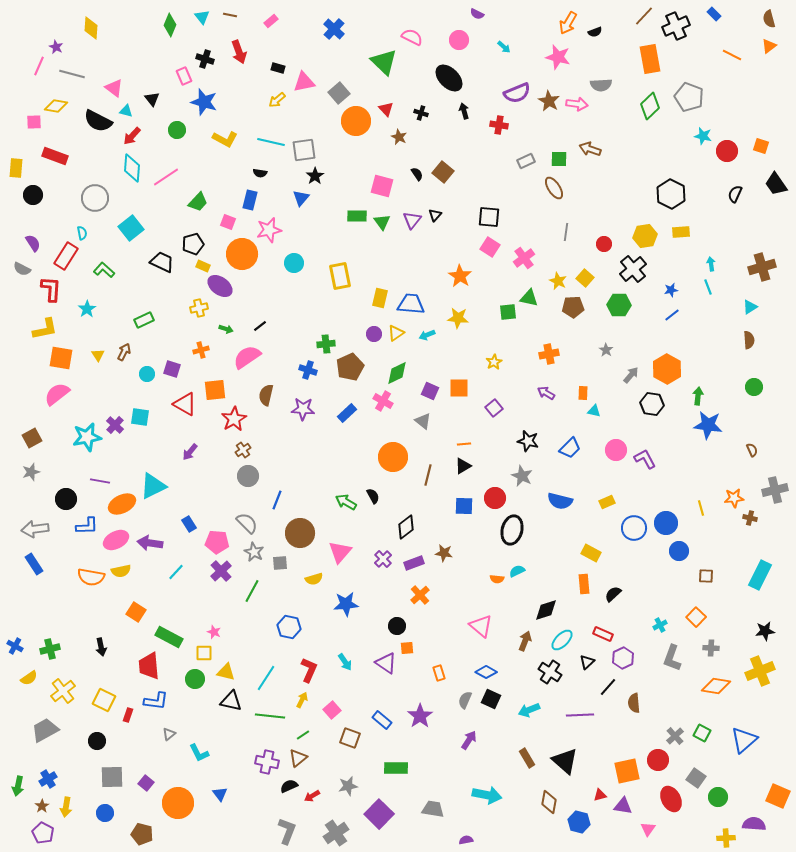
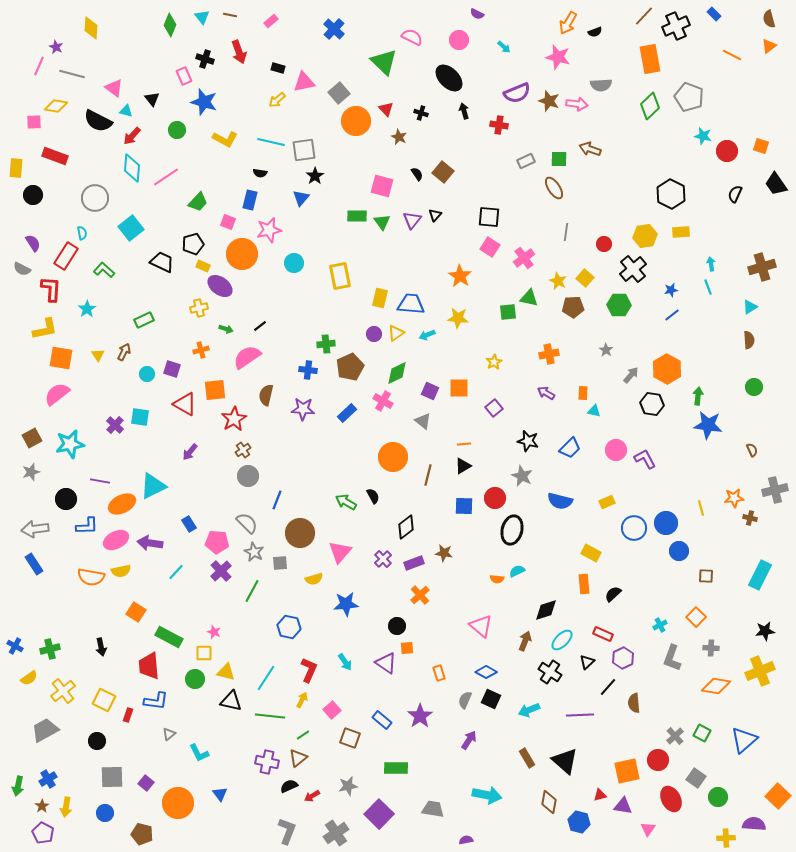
brown star at (549, 101): rotated 10 degrees counterclockwise
blue cross at (308, 370): rotated 12 degrees counterclockwise
cyan star at (87, 437): moved 17 px left, 7 px down
orange square at (778, 796): rotated 20 degrees clockwise
